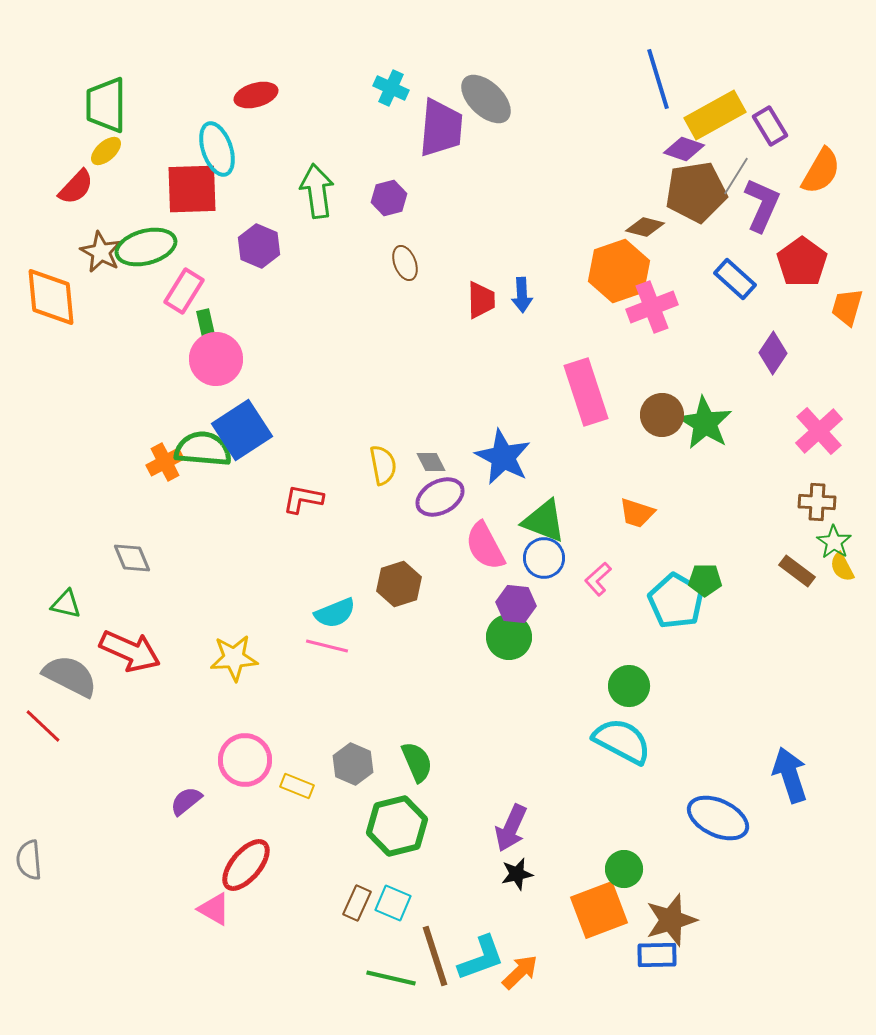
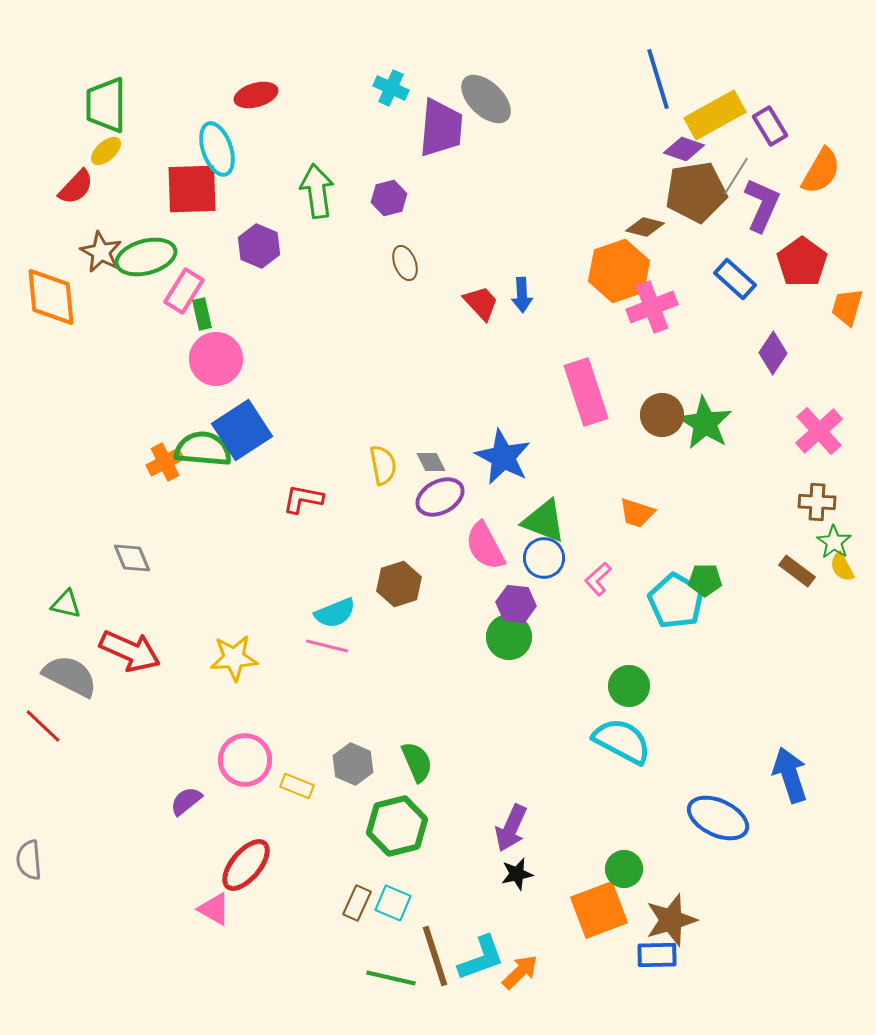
green ellipse at (146, 247): moved 10 px down
red trapezoid at (481, 300): moved 3 px down; rotated 42 degrees counterclockwise
green rectangle at (206, 325): moved 4 px left, 11 px up
